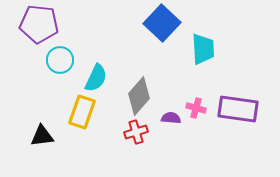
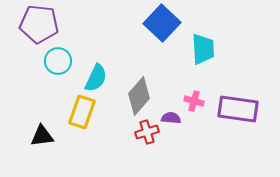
cyan circle: moved 2 px left, 1 px down
pink cross: moved 2 px left, 7 px up
red cross: moved 11 px right
